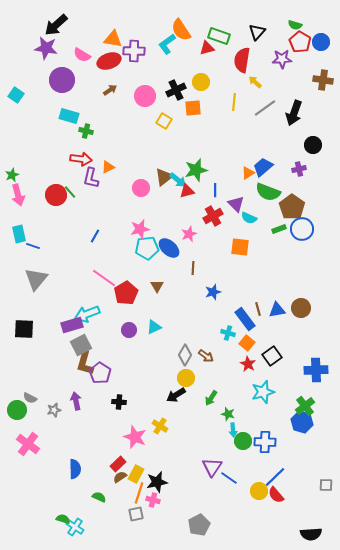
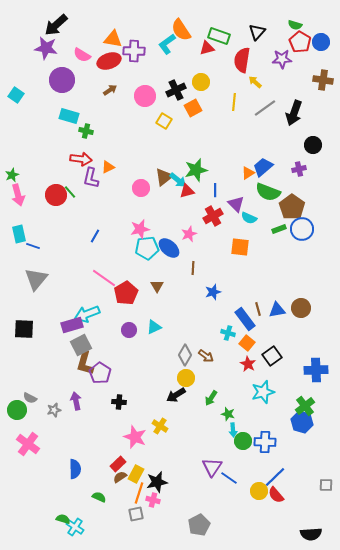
orange square at (193, 108): rotated 24 degrees counterclockwise
